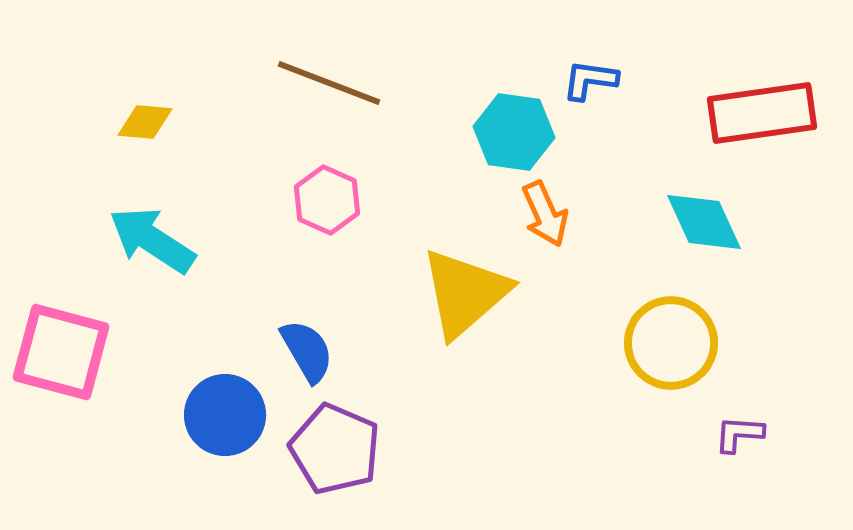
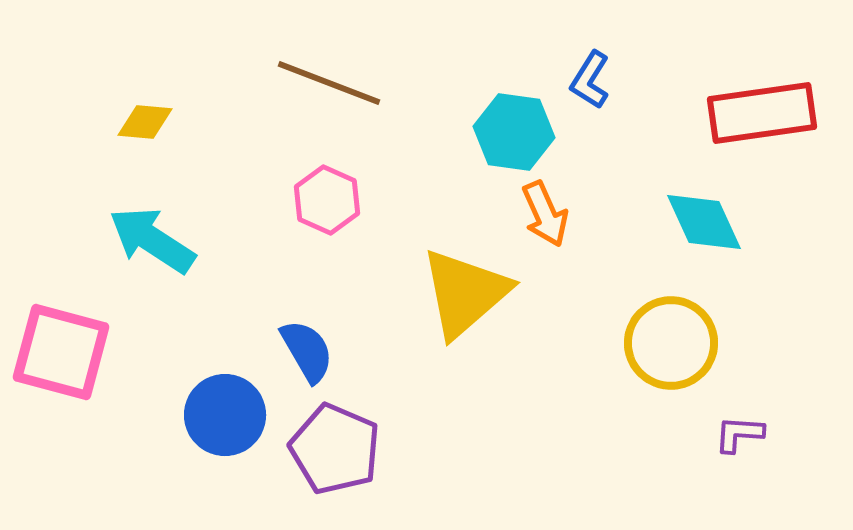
blue L-shape: rotated 66 degrees counterclockwise
